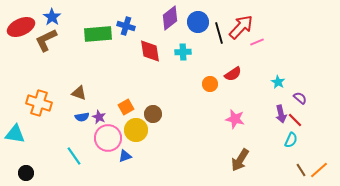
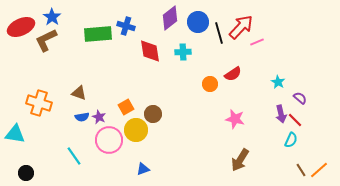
pink circle: moved 1 px right, 2 px down
blue triangle: moved 18 px right, 13 px down
